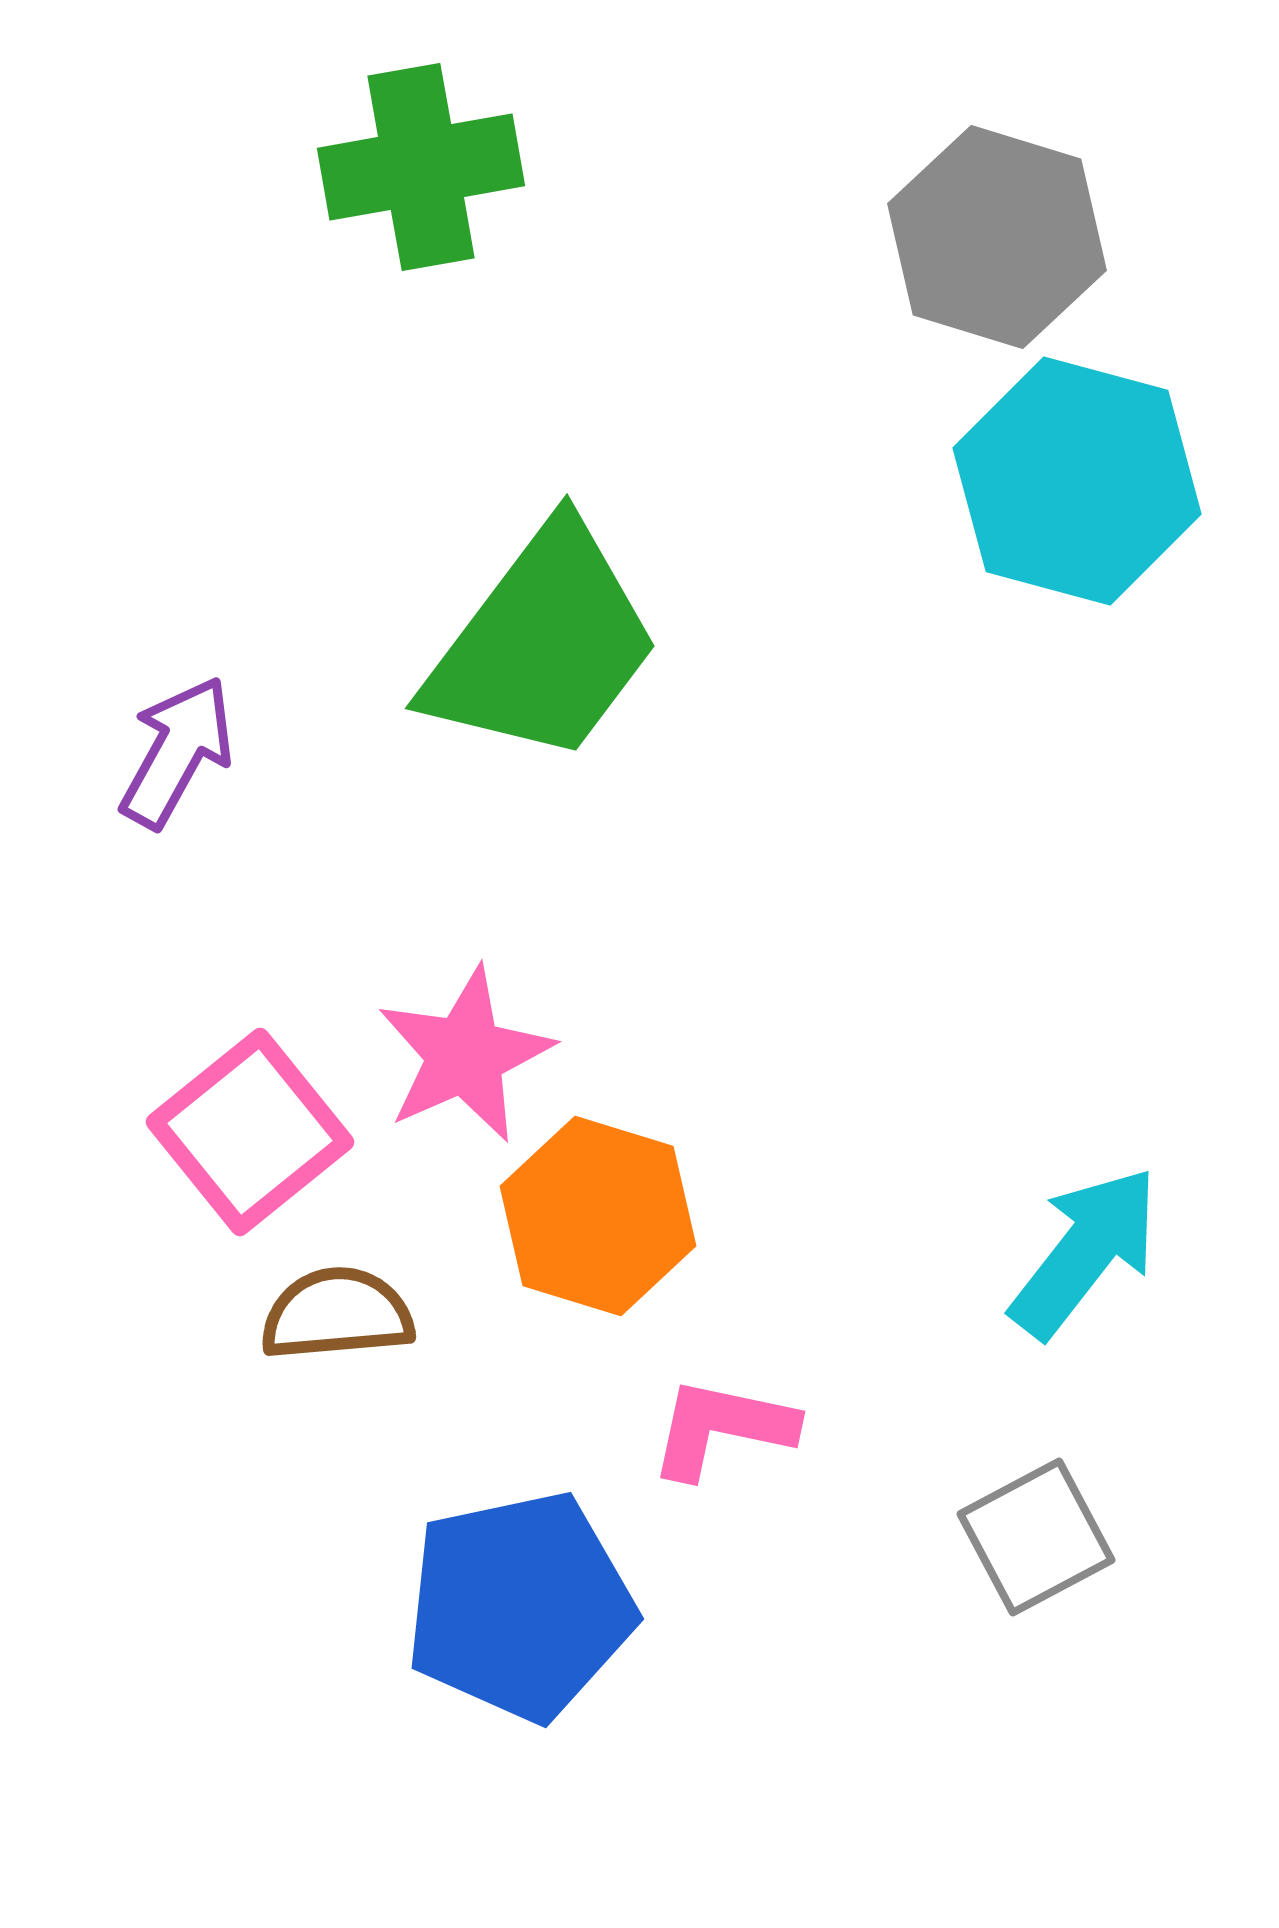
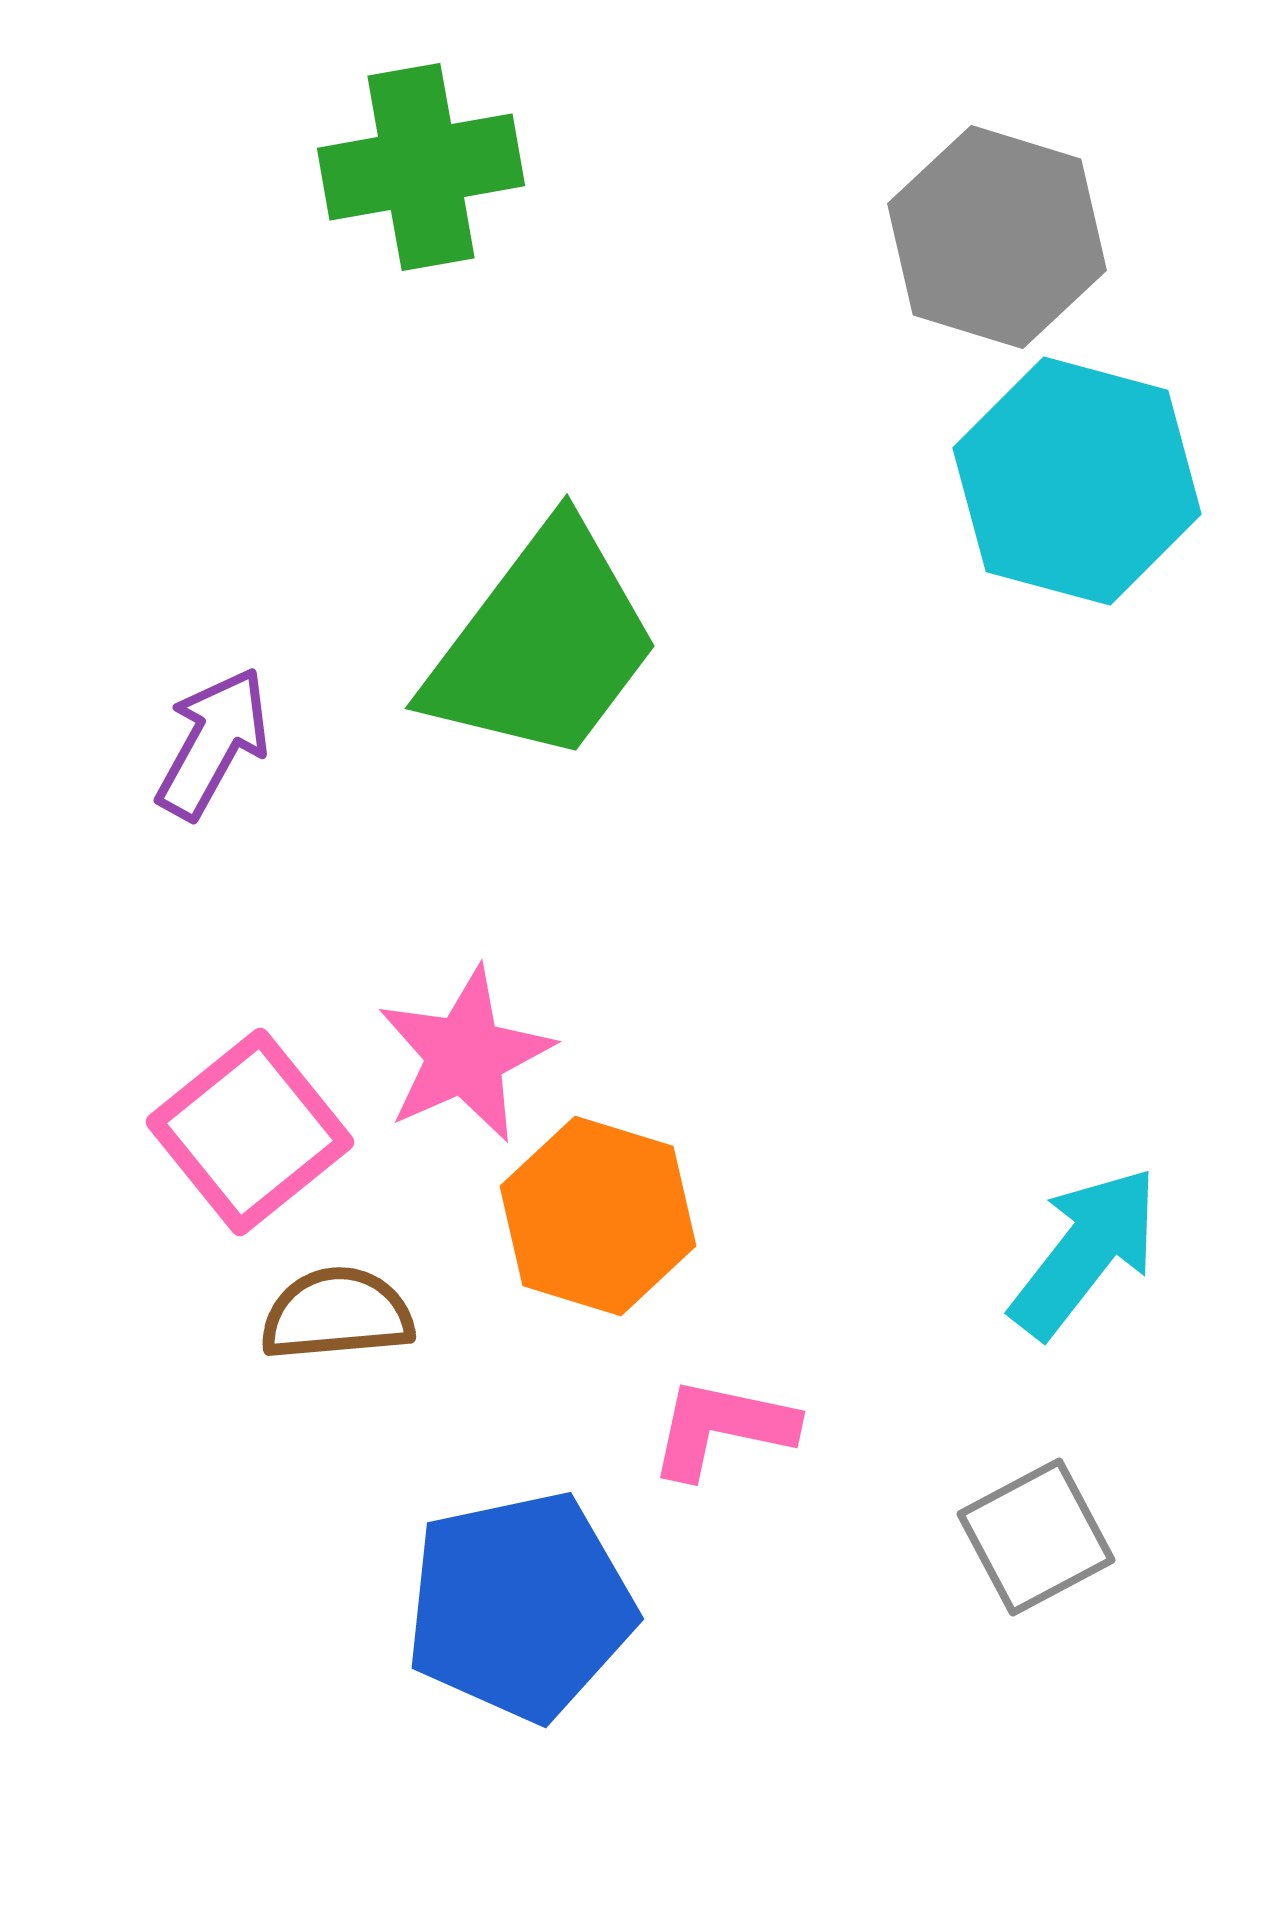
purple arrow: moved 36 px right, 9 px up
